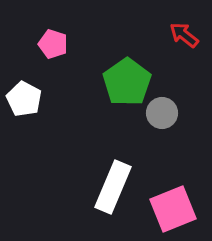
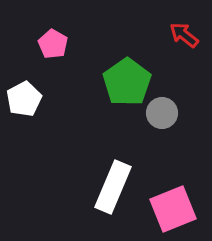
pink pentagon: rotated 12 degrees clockwise
white pentagon: rotated 16 degrees clockwise
